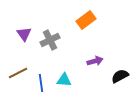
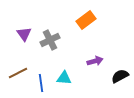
cyan triangle: moved 2 px up
